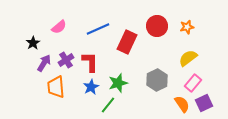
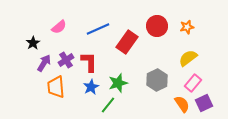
red rectangle: rotated 10 degrees clockwise
red L-shape: moved 1 px left
